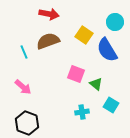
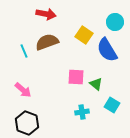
red arrow: moved 3 px left
brown semicircle: moved 1 px left, 1 px down
cyan line: moved 1 px up
pink square: moved 3 px down; rotated 18 degrees counterclockwise
pink arrow: moved 3 px down
cyan square: moved 1 px right
